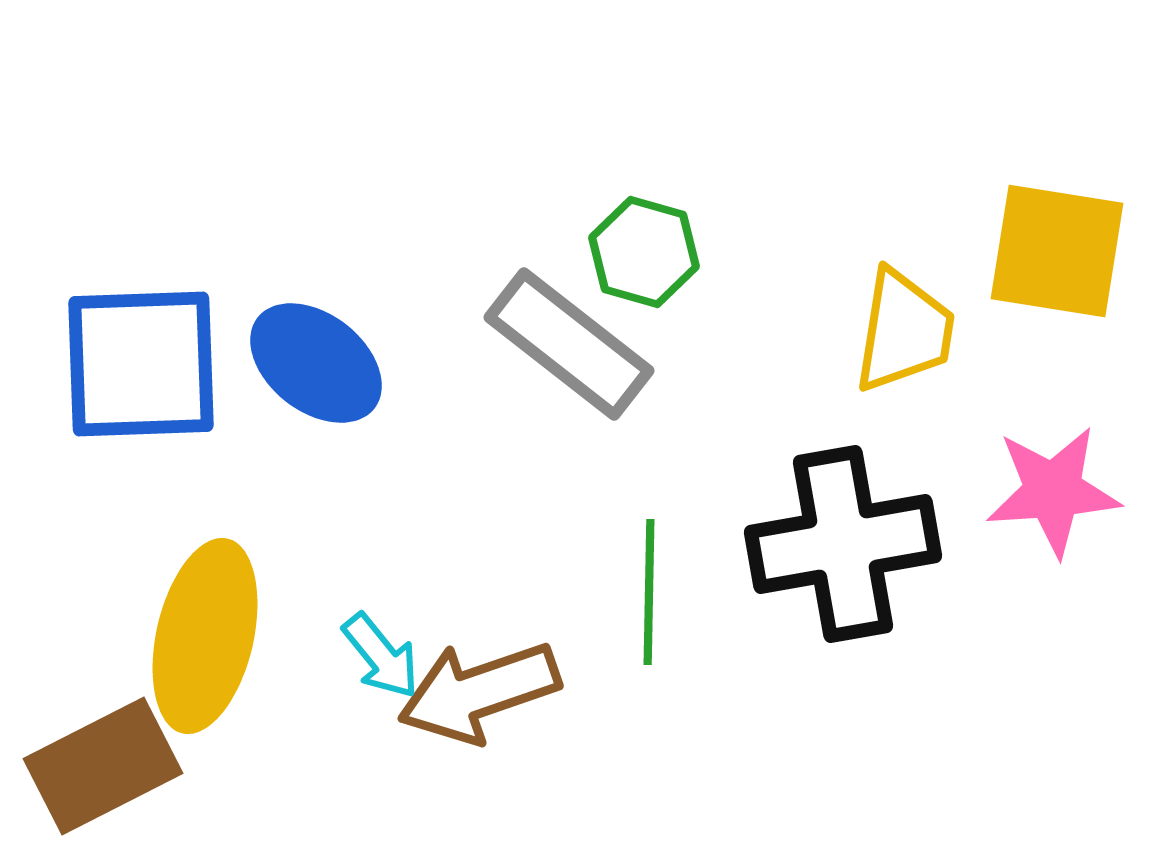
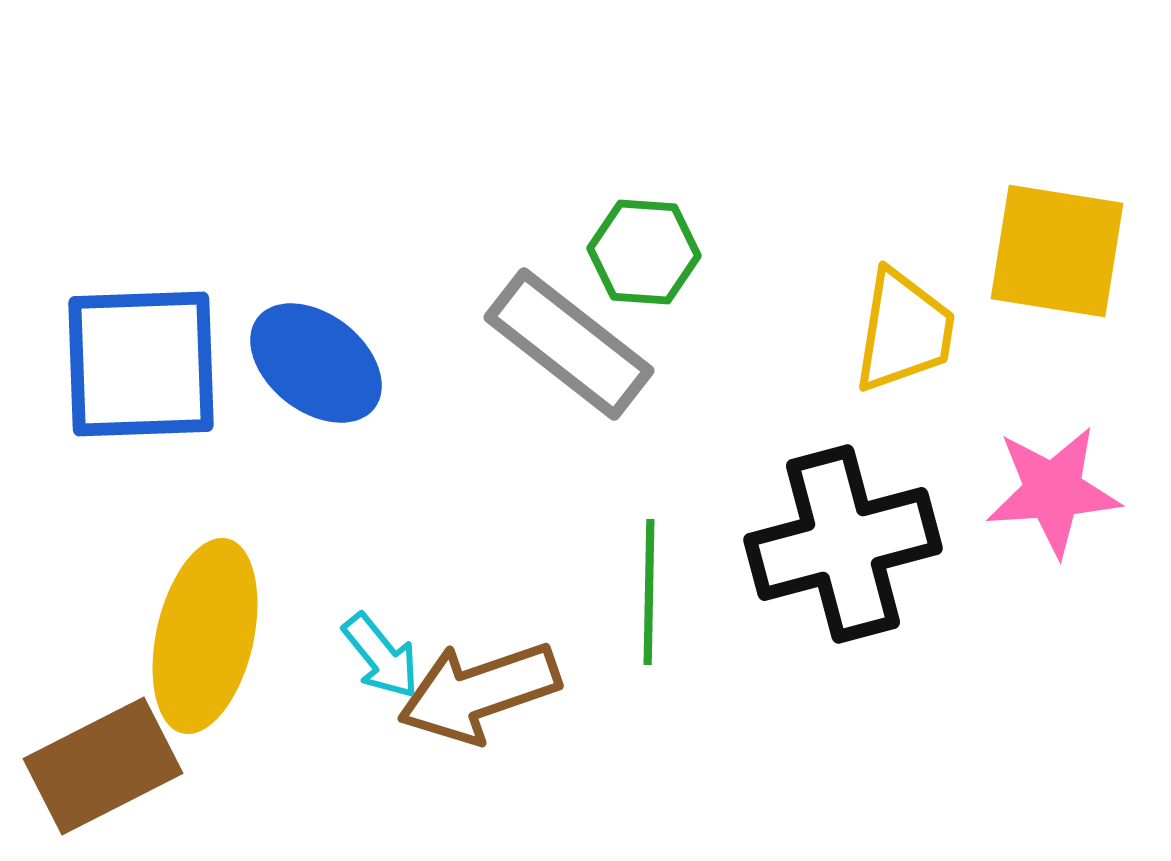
green hexagon: rotated 12 degrees counterclockwise
black cross: rotated 5 degrees counterclockwise
